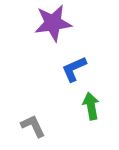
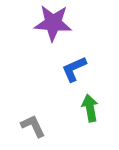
purple star: rotated 12 degrees clockwise
green arrow: moved 1 px left, 2 px down
